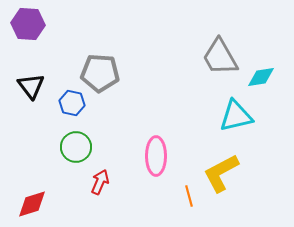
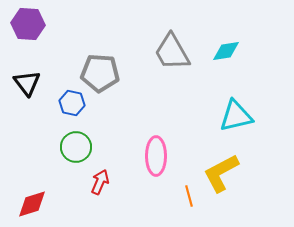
gray trapezoid: moved 48 px left, 5 px up
cyan diamond: moved 35 px left, 26 px up
black triangle: moved 4 px left, 3 px up
